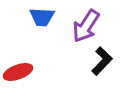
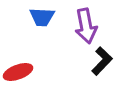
purple arrow: rotated 44 degrees counterclockwise
